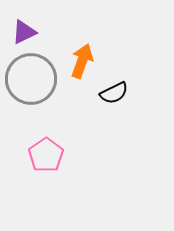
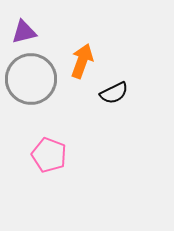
purple triangle: rotated 12 degrees clockwise
pink pentagon: moved 3 px right; rotated 16 degrees counterclockwise
